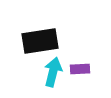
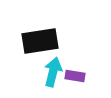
purple rectangle: moved 5 px left, 7 px down; rotated 12 degrees clockwise
